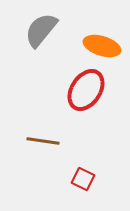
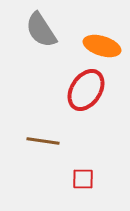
gray semicircle: rotated 72 degrees counterclockwise
red square: rotated 25 degrees counterclockwise
